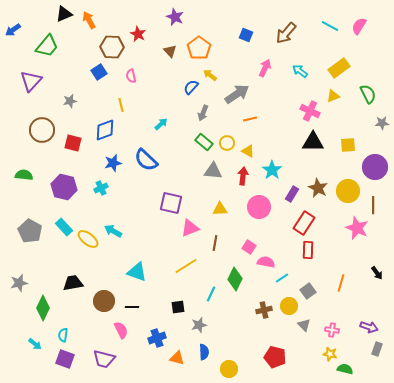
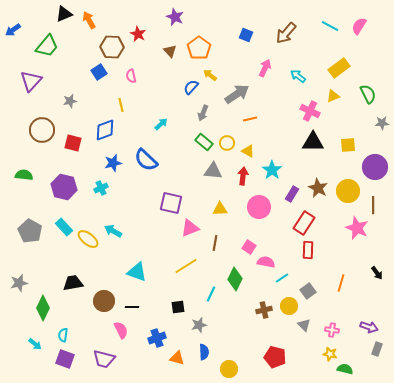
cyan arrow at (300, 71): moved 2 px left, 5 px down
